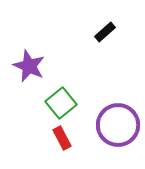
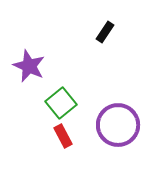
black rectangle: rotated 15 degrees counterclockwise
red rectangle: moved 1 px right, 2 px up
